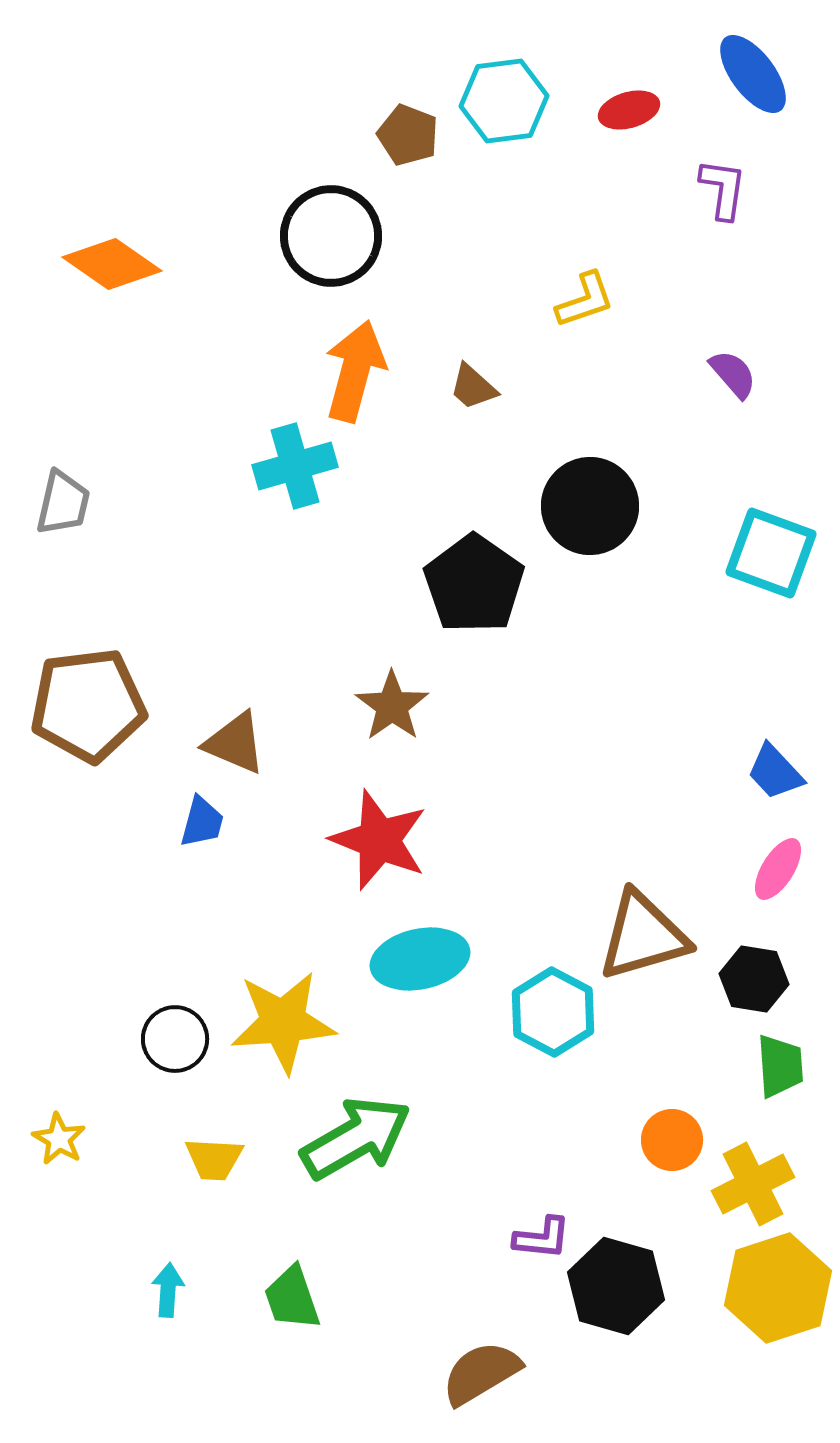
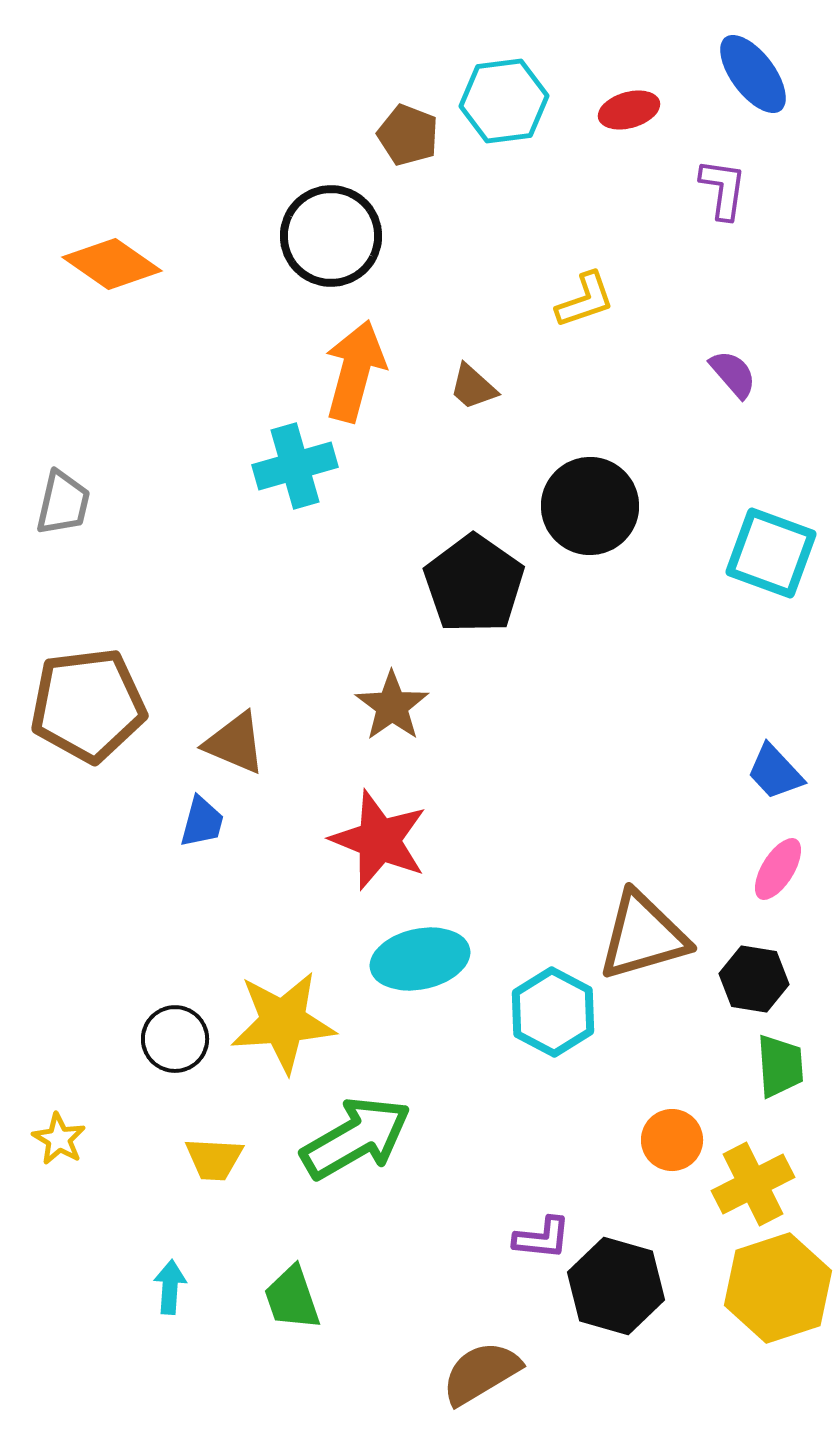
cyan arrow at (168, 1290): moved 2 px right, 3 px up
